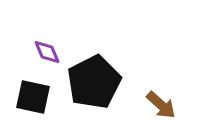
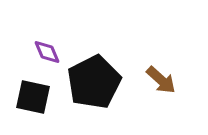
brown arrow: moved 25 px up
